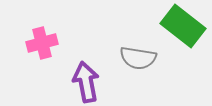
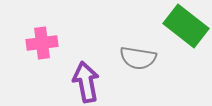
green rectangle: moved 3 px right
pink cross: rotated 8 degrees clockwise
